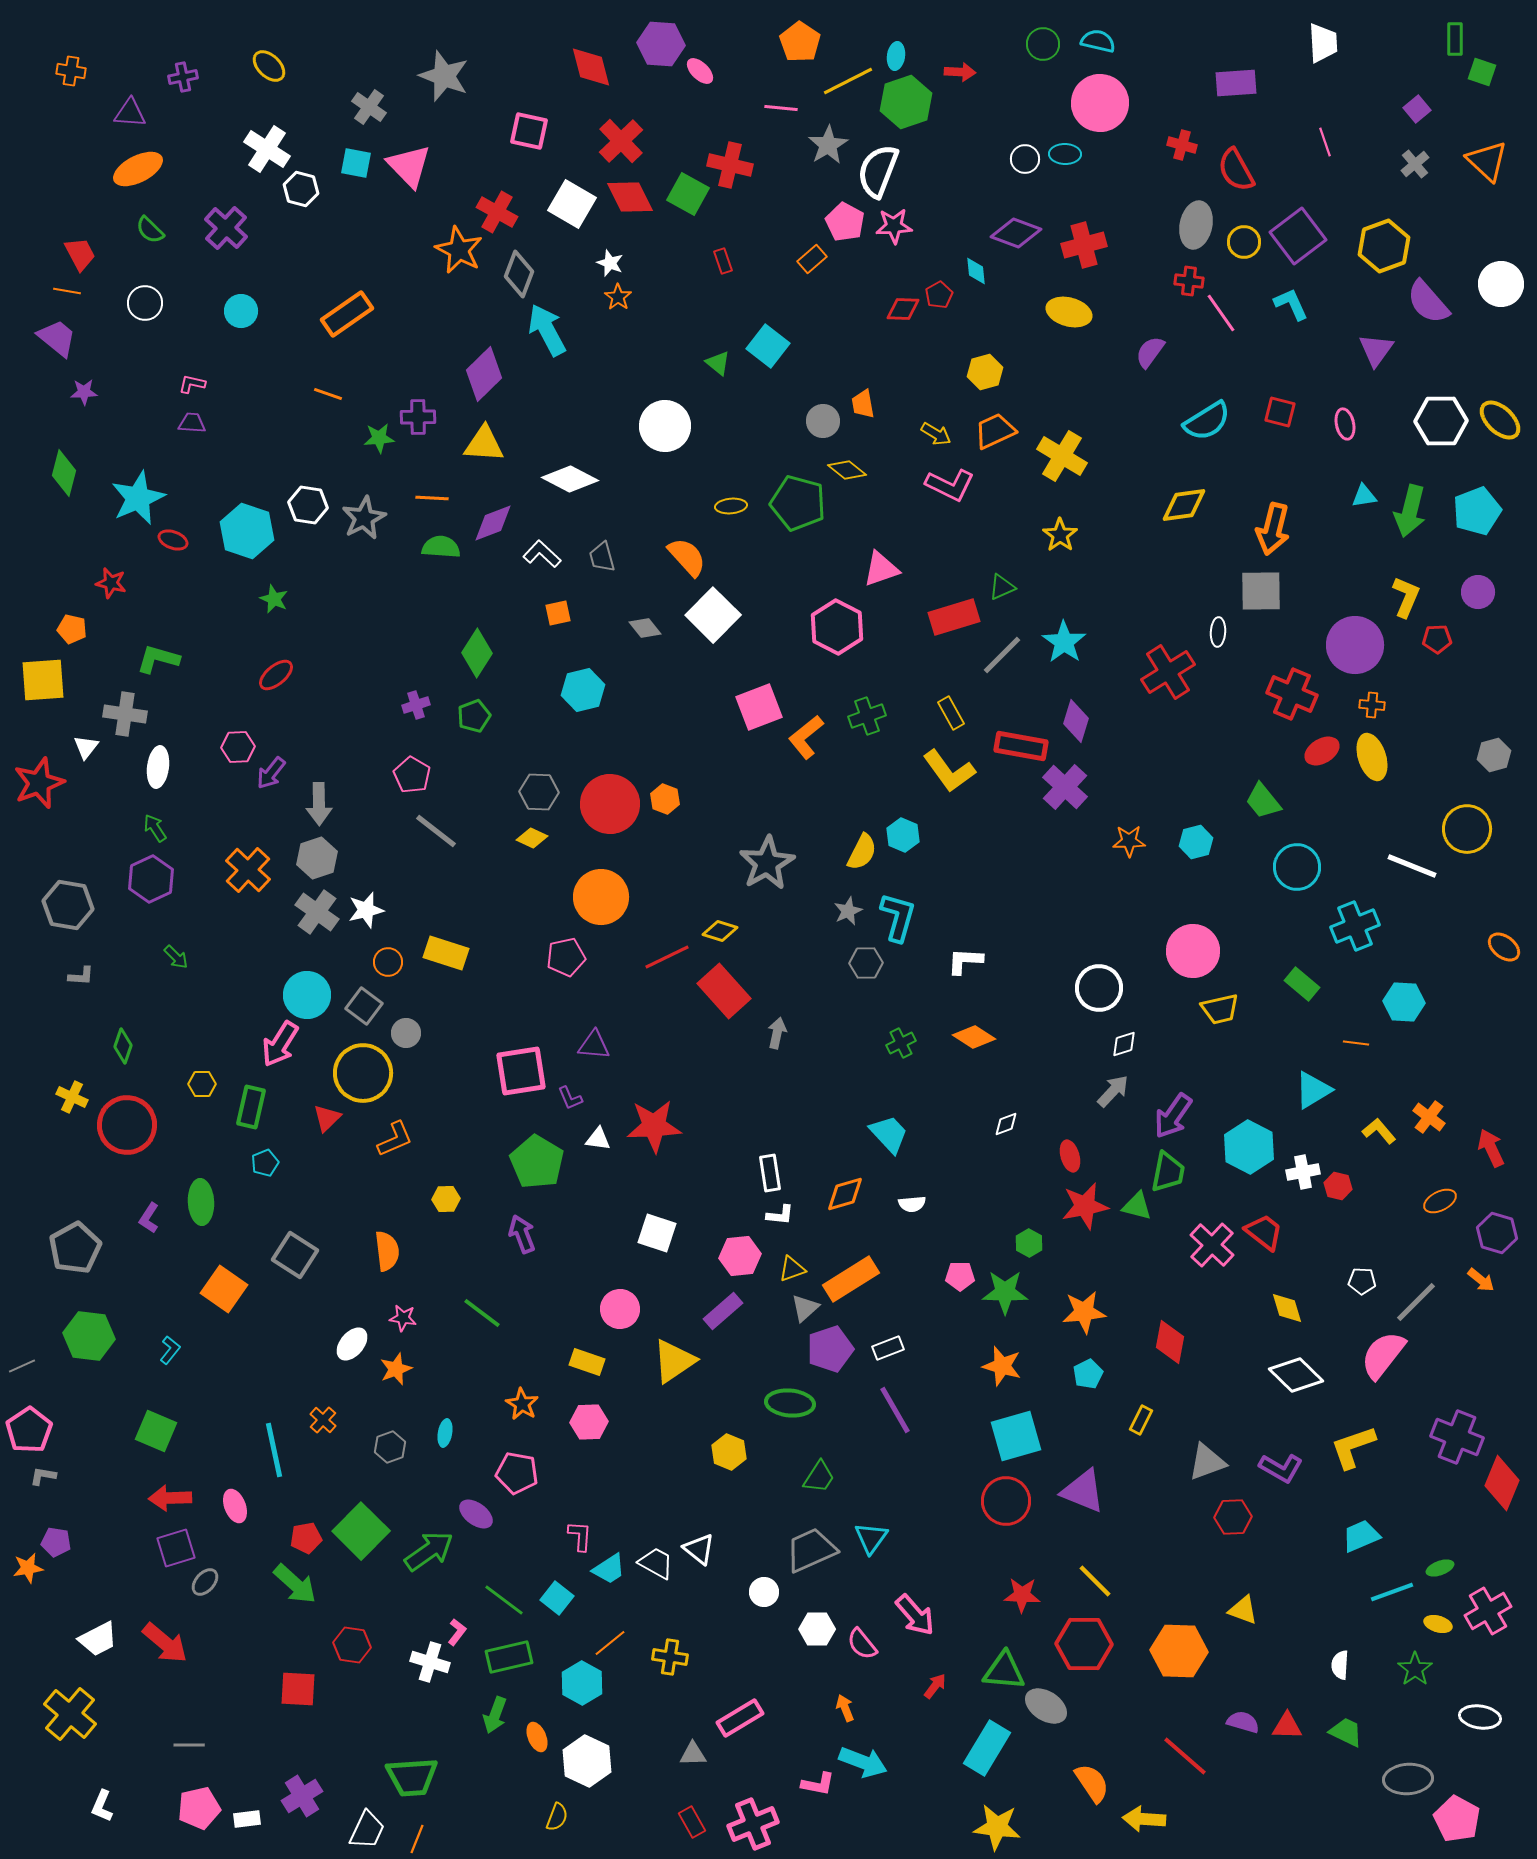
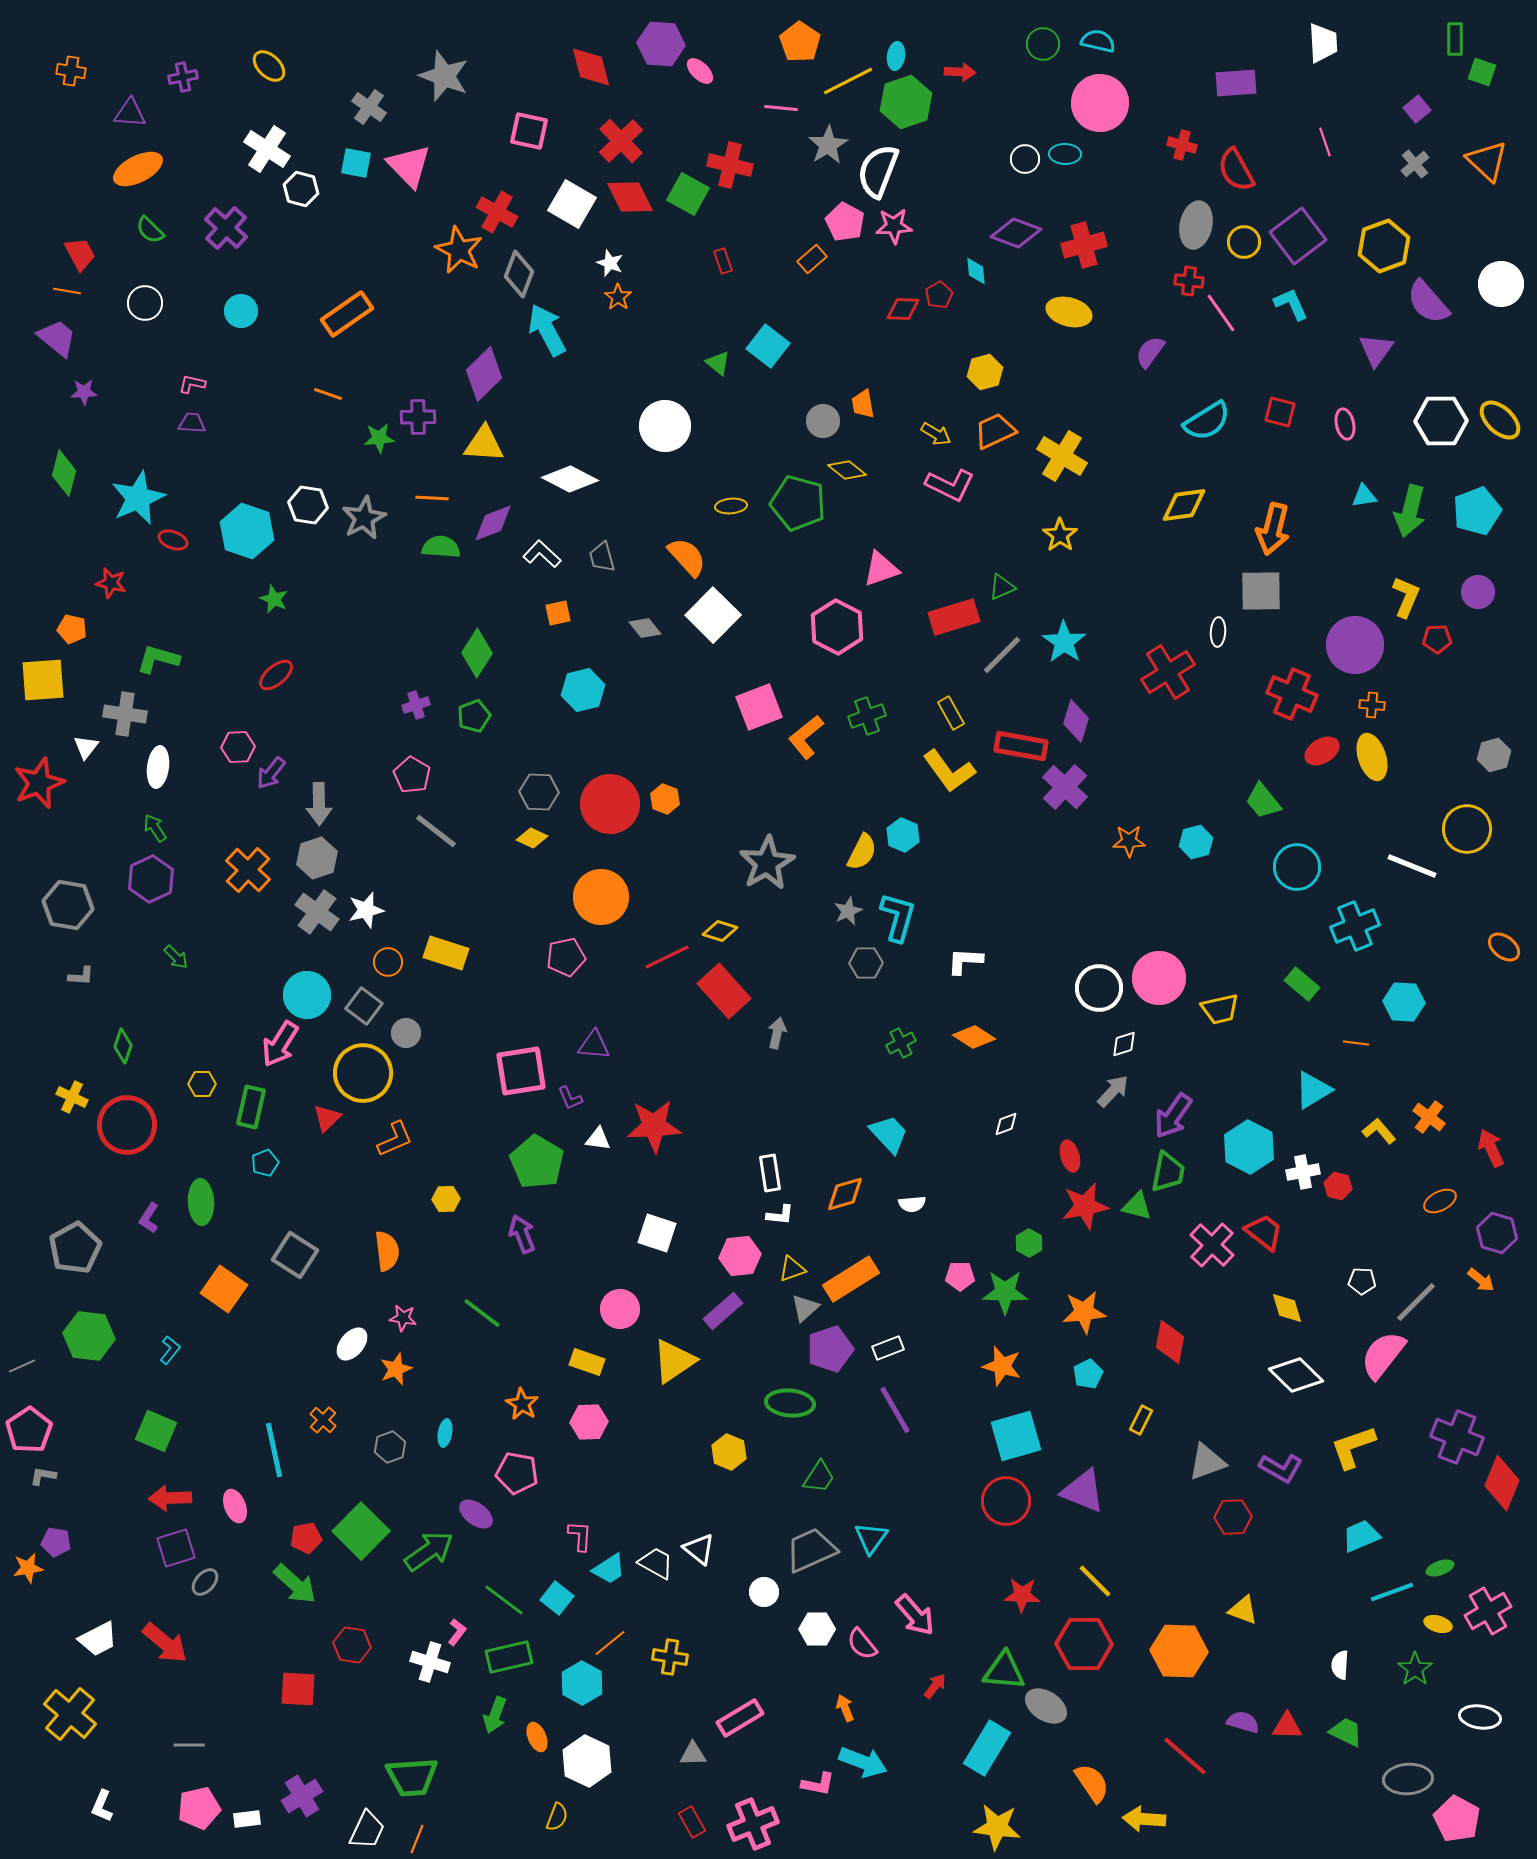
pink circle at (1193, 951): moved 34 px left, 27 px down
